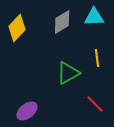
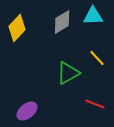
cyan triangle: moved 1 px left, 1 px up
yellow line: rotated 36 degrees counterclockwise
red line: rotated 24 degrees counterclockwise
